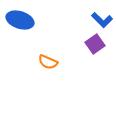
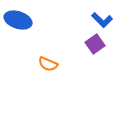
blue ellipse: moved 2 px left
orange semicircle: moved 2 px down
